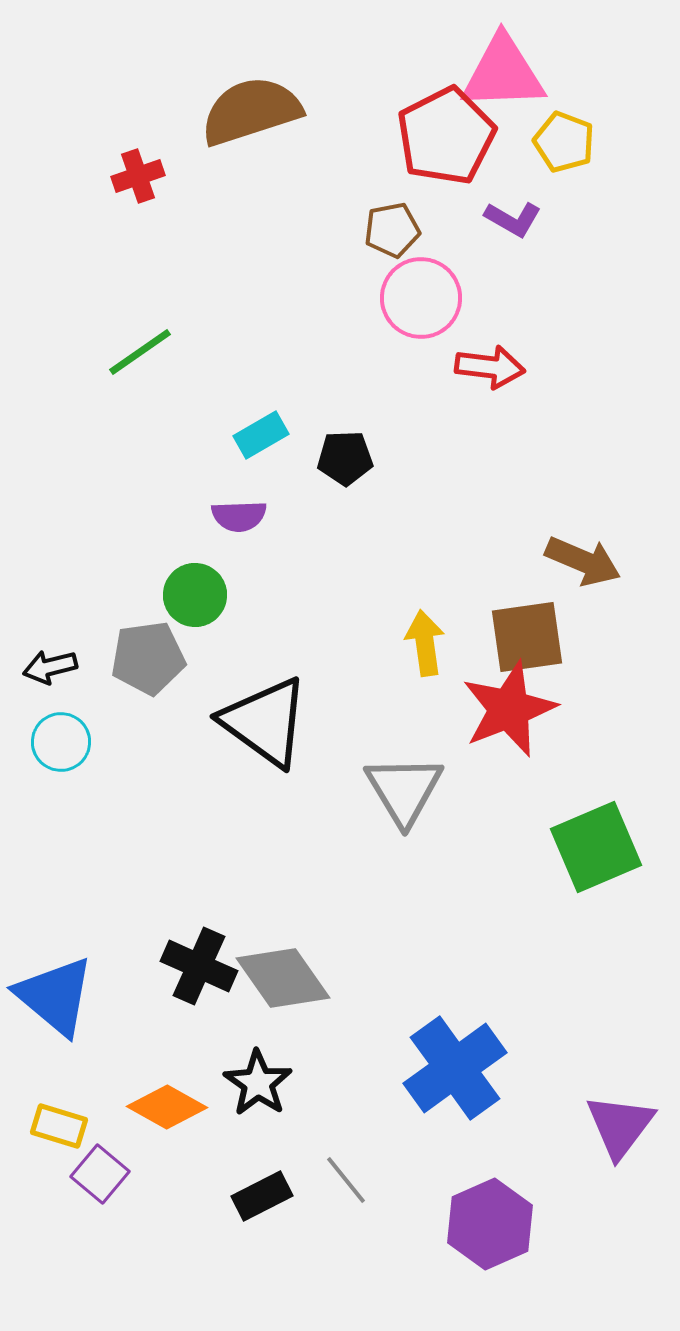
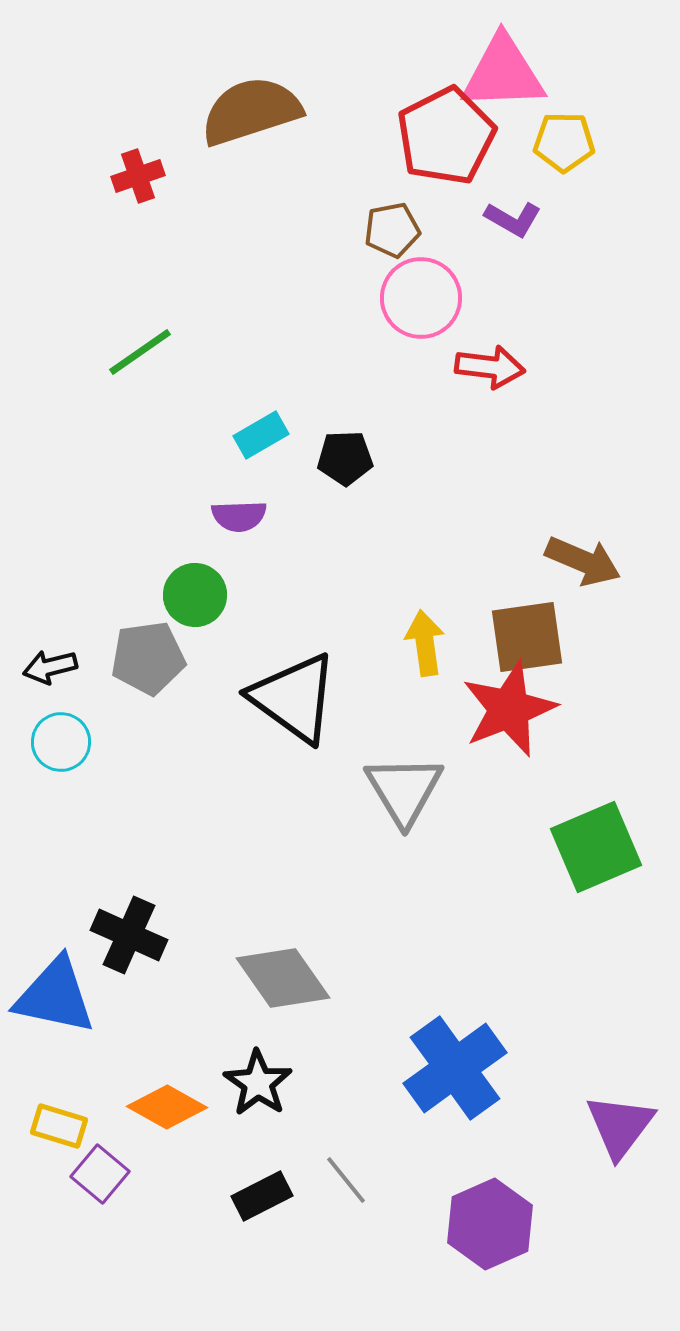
yellow pentagon: rotated 20 degrees counterclockwise
black triangle: moved 29 px right, 24 px up
black cross: moved 70 px left, 31 px up
blue triangle: rotated 28 degrees counterclockwise
